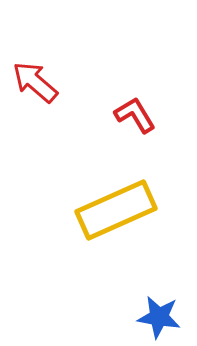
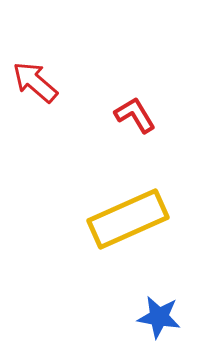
yellow rectangle: moved 12 px right, 9 px down
